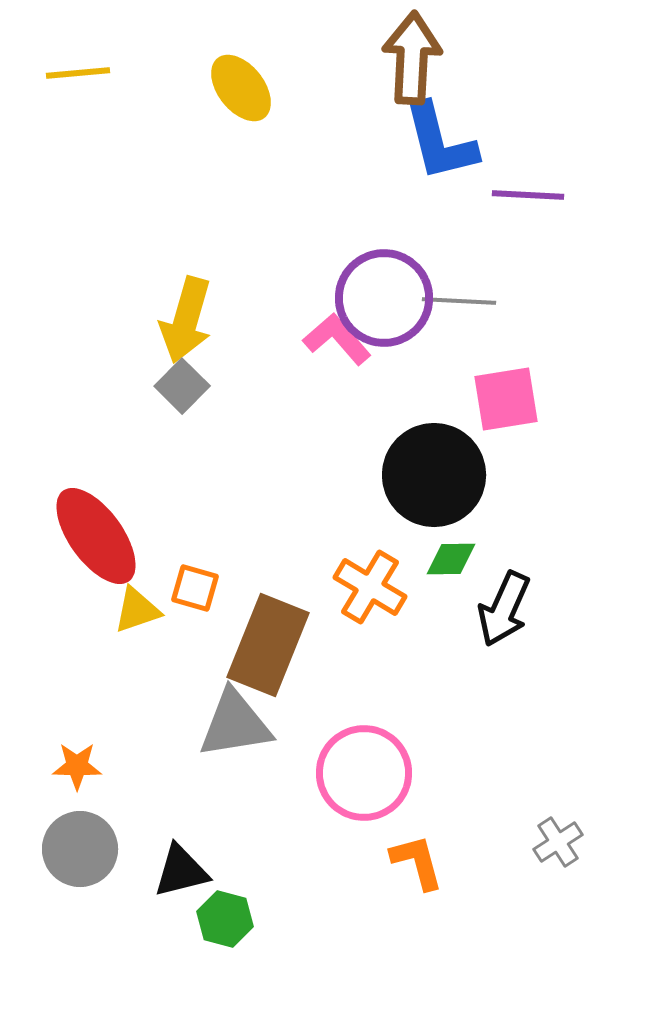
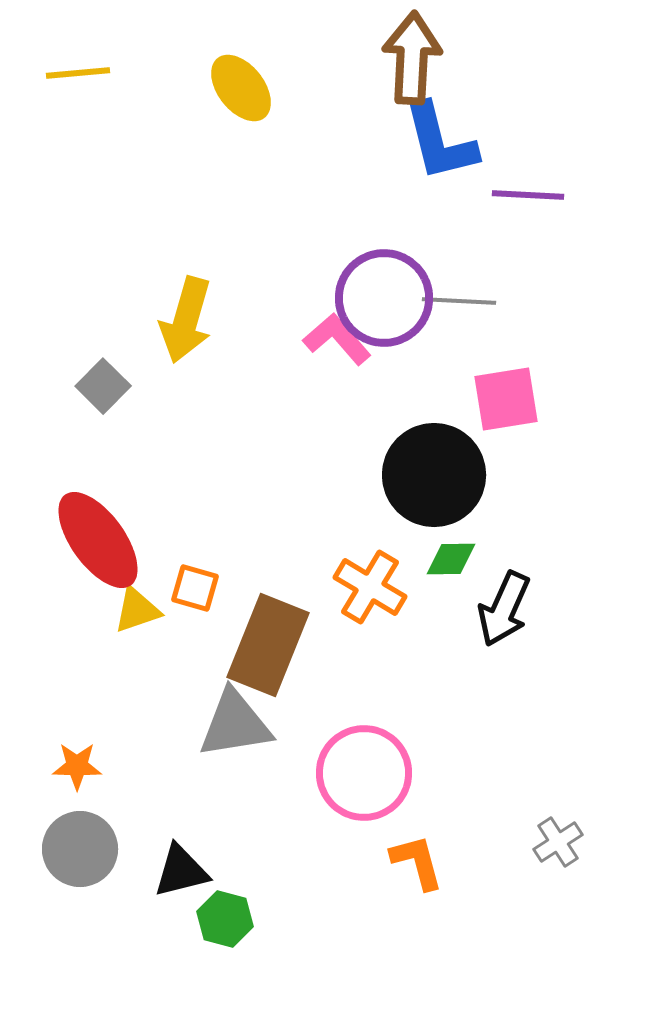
gray square: moved 79 px left
red ellipse: moved 2 px right, 4 px down
